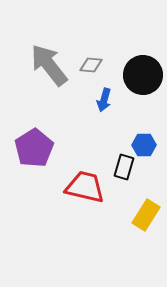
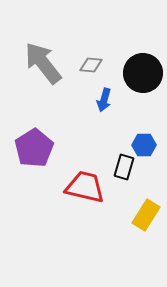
gray arrow: moved 6 px left, 2 px up
black circle: moved 2 px up
